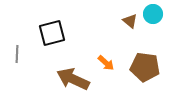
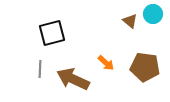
gray line: moved 23 px right, 15 px down
